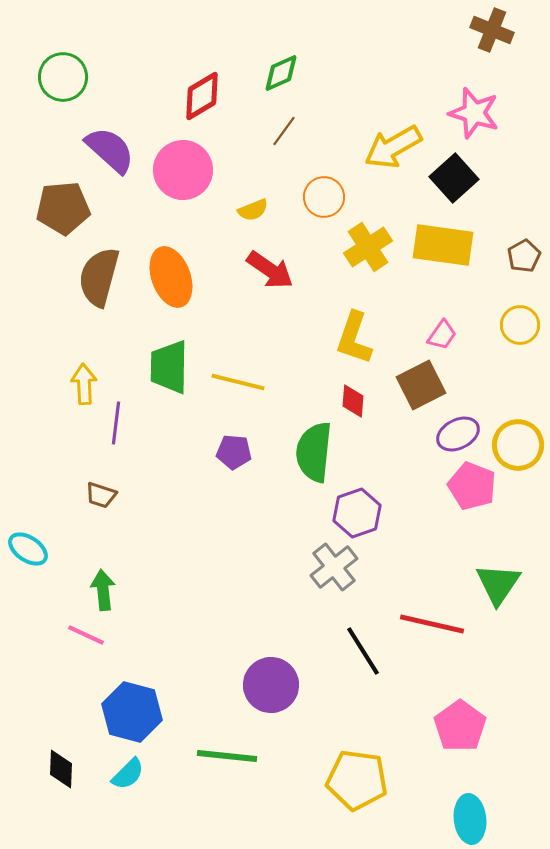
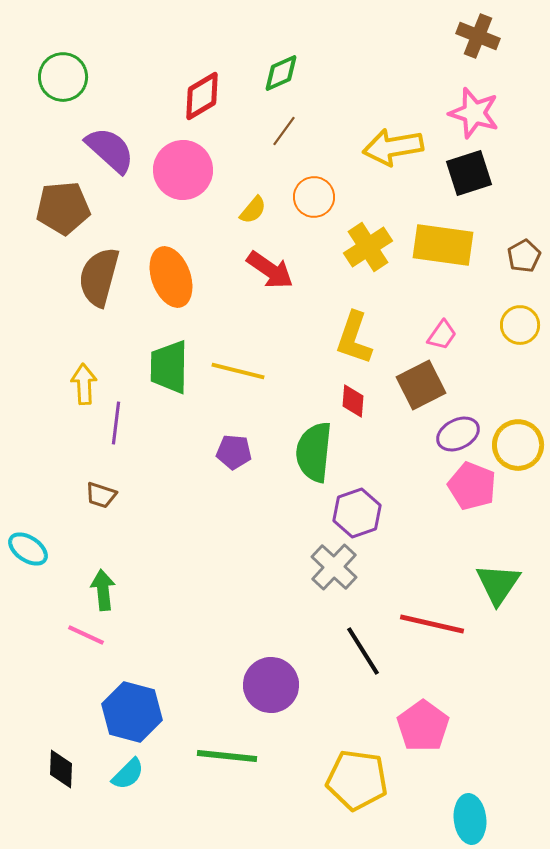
brown cross at (492, 30): moved 14 px left, 6 px down
yellow arrow at (393, 147): rotated 20 degrees clockwise
black square at (454, 178): moved 15 px right, 5 px up; rotated 24 degrees clockwise
orange circle at (324, 197): moved 10 px left
yellow semicircle at (253, 210): rotated 28 degrees counterclockwise
yellow line at (238, 382): moved 11 px up
gray cross at (334, 567): rotated 9 degrees counterclockwise
pink pentagon at (460, 726): moved 37 px left
